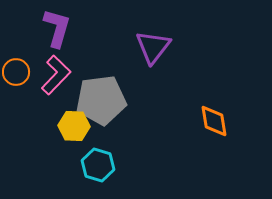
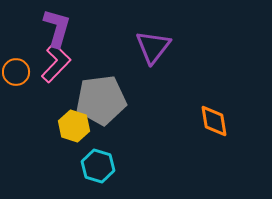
pink L-shape: moved 12 px up
yellow hexagon: rotated 16 degrees clockwise
cyan hexagon: moved 1 px down
